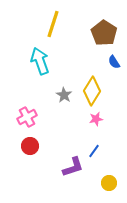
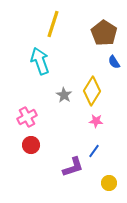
pink star: moved 2 px down; rotated 16 degrees clockwise
red circle: moved 1 px right, 1 px up
